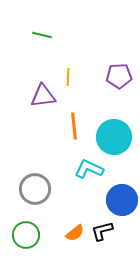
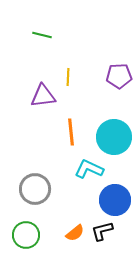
orange line: moved 3 px left, 6 px down
blue circle: moved 7 px left
